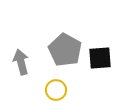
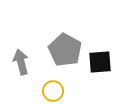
black square: moved 4 px down
yellow circle: moved 3 px left, 1 px down
